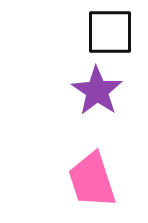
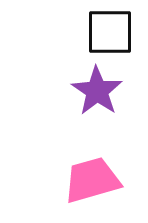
pink trapezoid: rotated 92 degrees clockwise
